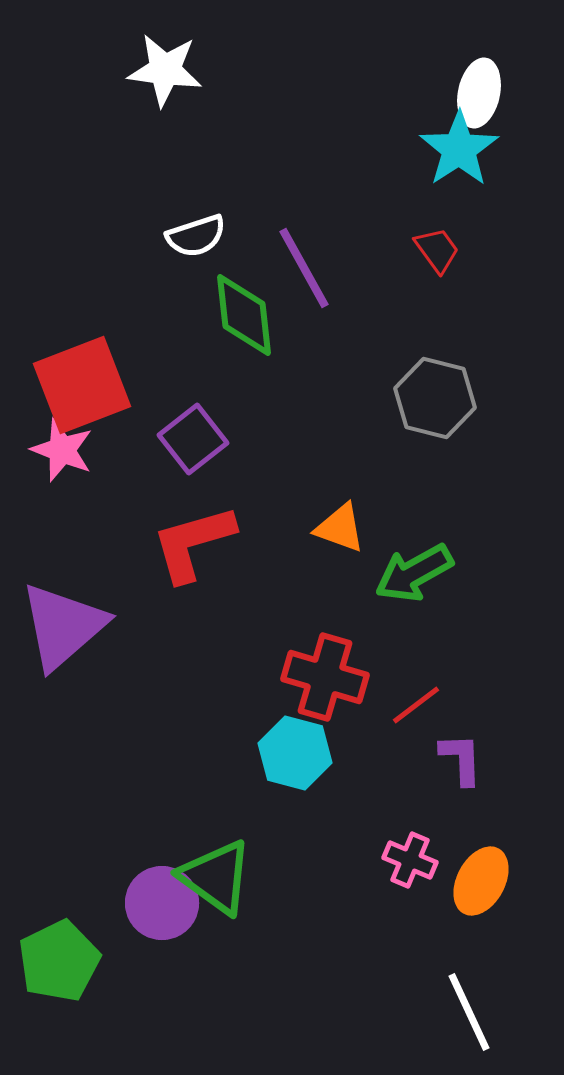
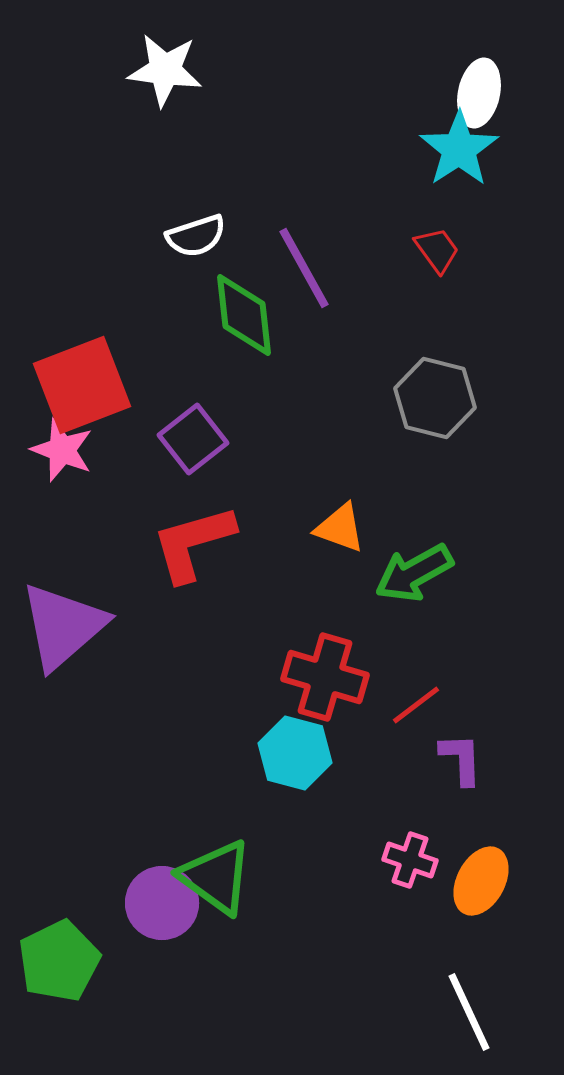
pink cross: rotated 4 degrees counterclockwise
